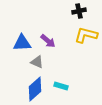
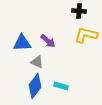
black cross: rotated 16 degrees clockwise
blue diamond: moved 3 px up; rotated 10 degrees counterclockwise
